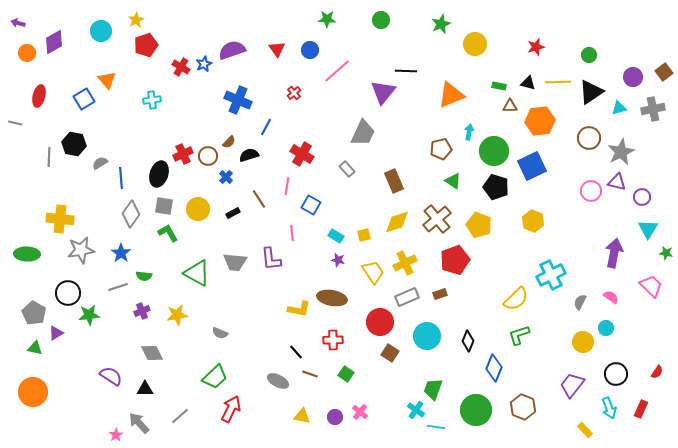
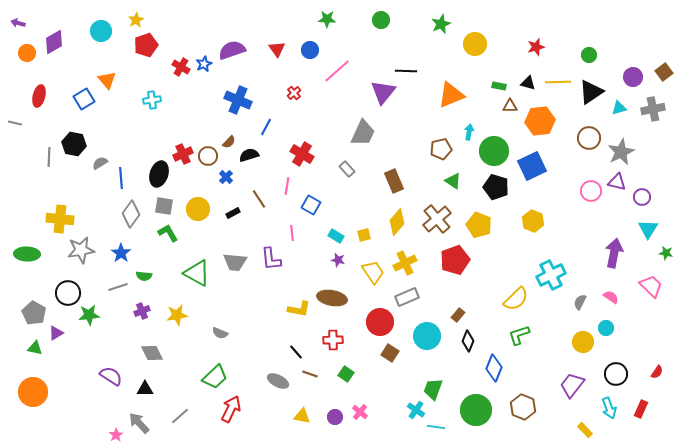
yellow diamond at (397, 222): rotated 32 degrees counterclockwise
brown rectangle at (440, 294): moved 18 px right, 21 px down; rotated 32 degrees counterclockwise
